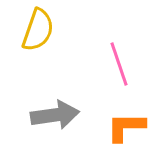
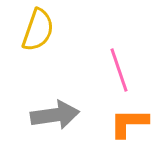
pink line: moved 6 px down
orange L-shape: moved 3 px right, 4 px up
